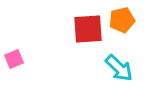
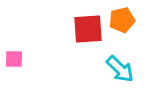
pink square: rotated 24 degrees clockwise
cyan arrow: moved 1 px right, 1 px down
